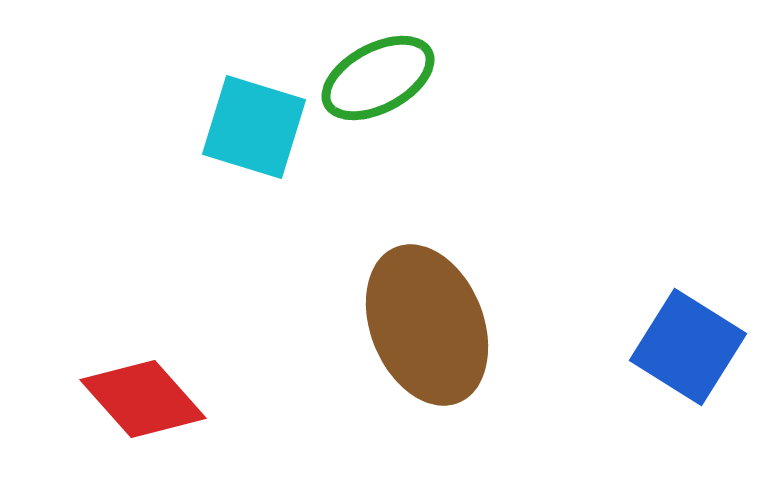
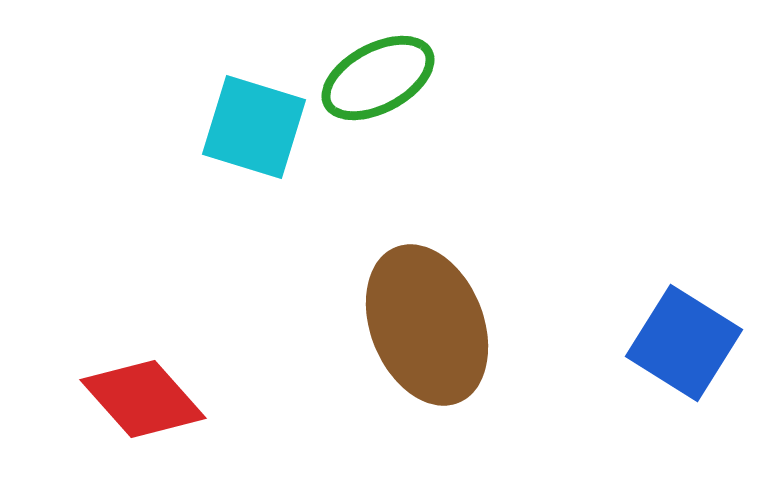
blue square: moved 4 px left, 4 px up
